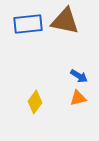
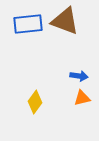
brown triangle: rotated 8 degrees clockwise
blue arrow: rotated 24 degrees counterclockwise
orange triangle: moved 4 px right
